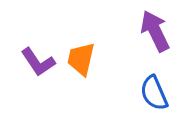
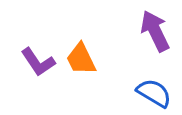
orange trapezoid: rotated 39 degrees counterclockwise
blue semicircle: rotated 144 degrees clockwise
